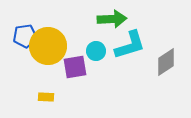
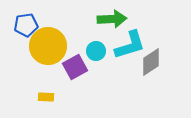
blue pentagon: moved 1 px right, 11 px up
gray diamond: moved 15 px left
purple square: rotated 20 degrees counterclockwise
